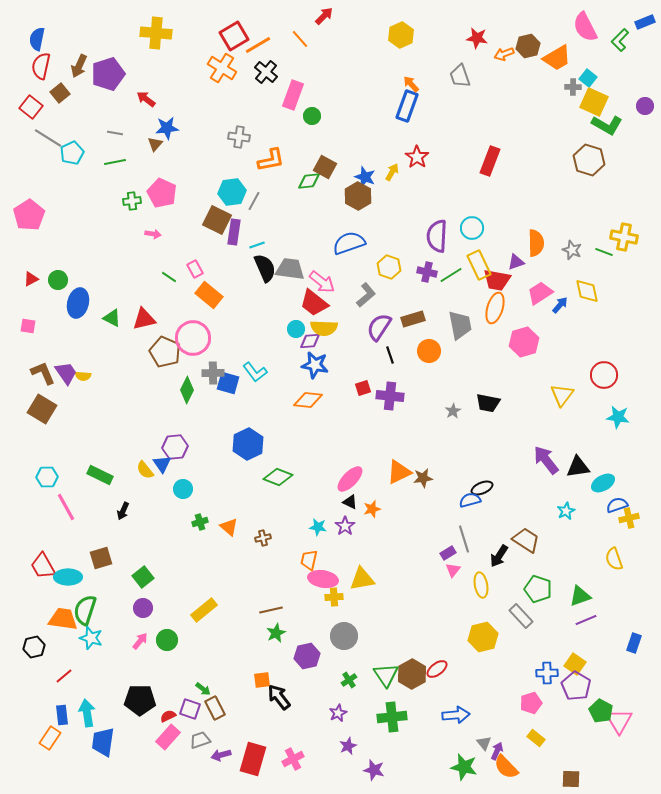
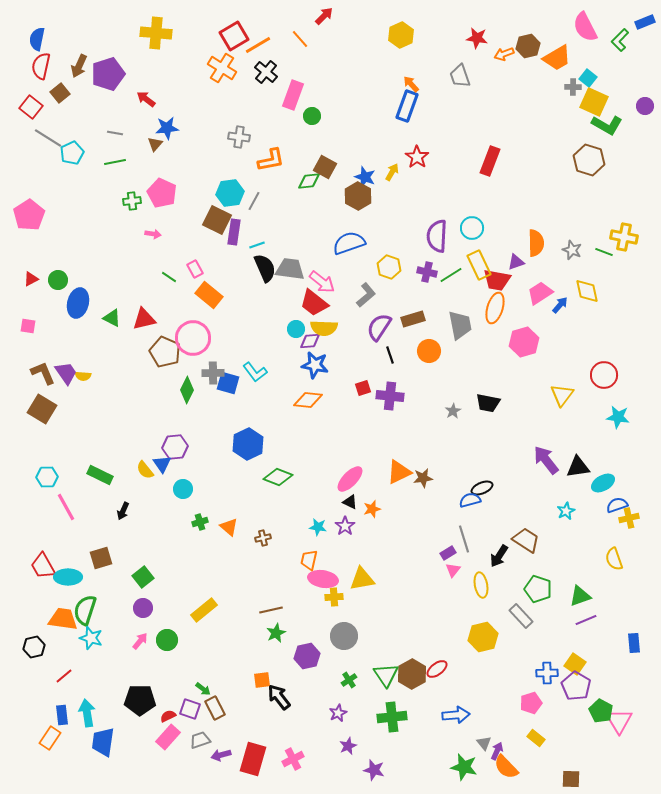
cyan hexagon at (232, 192): moved 2 px left, 1 px down
blue rectangle at (634, 643): rotated 24 degrees counterclockwise
